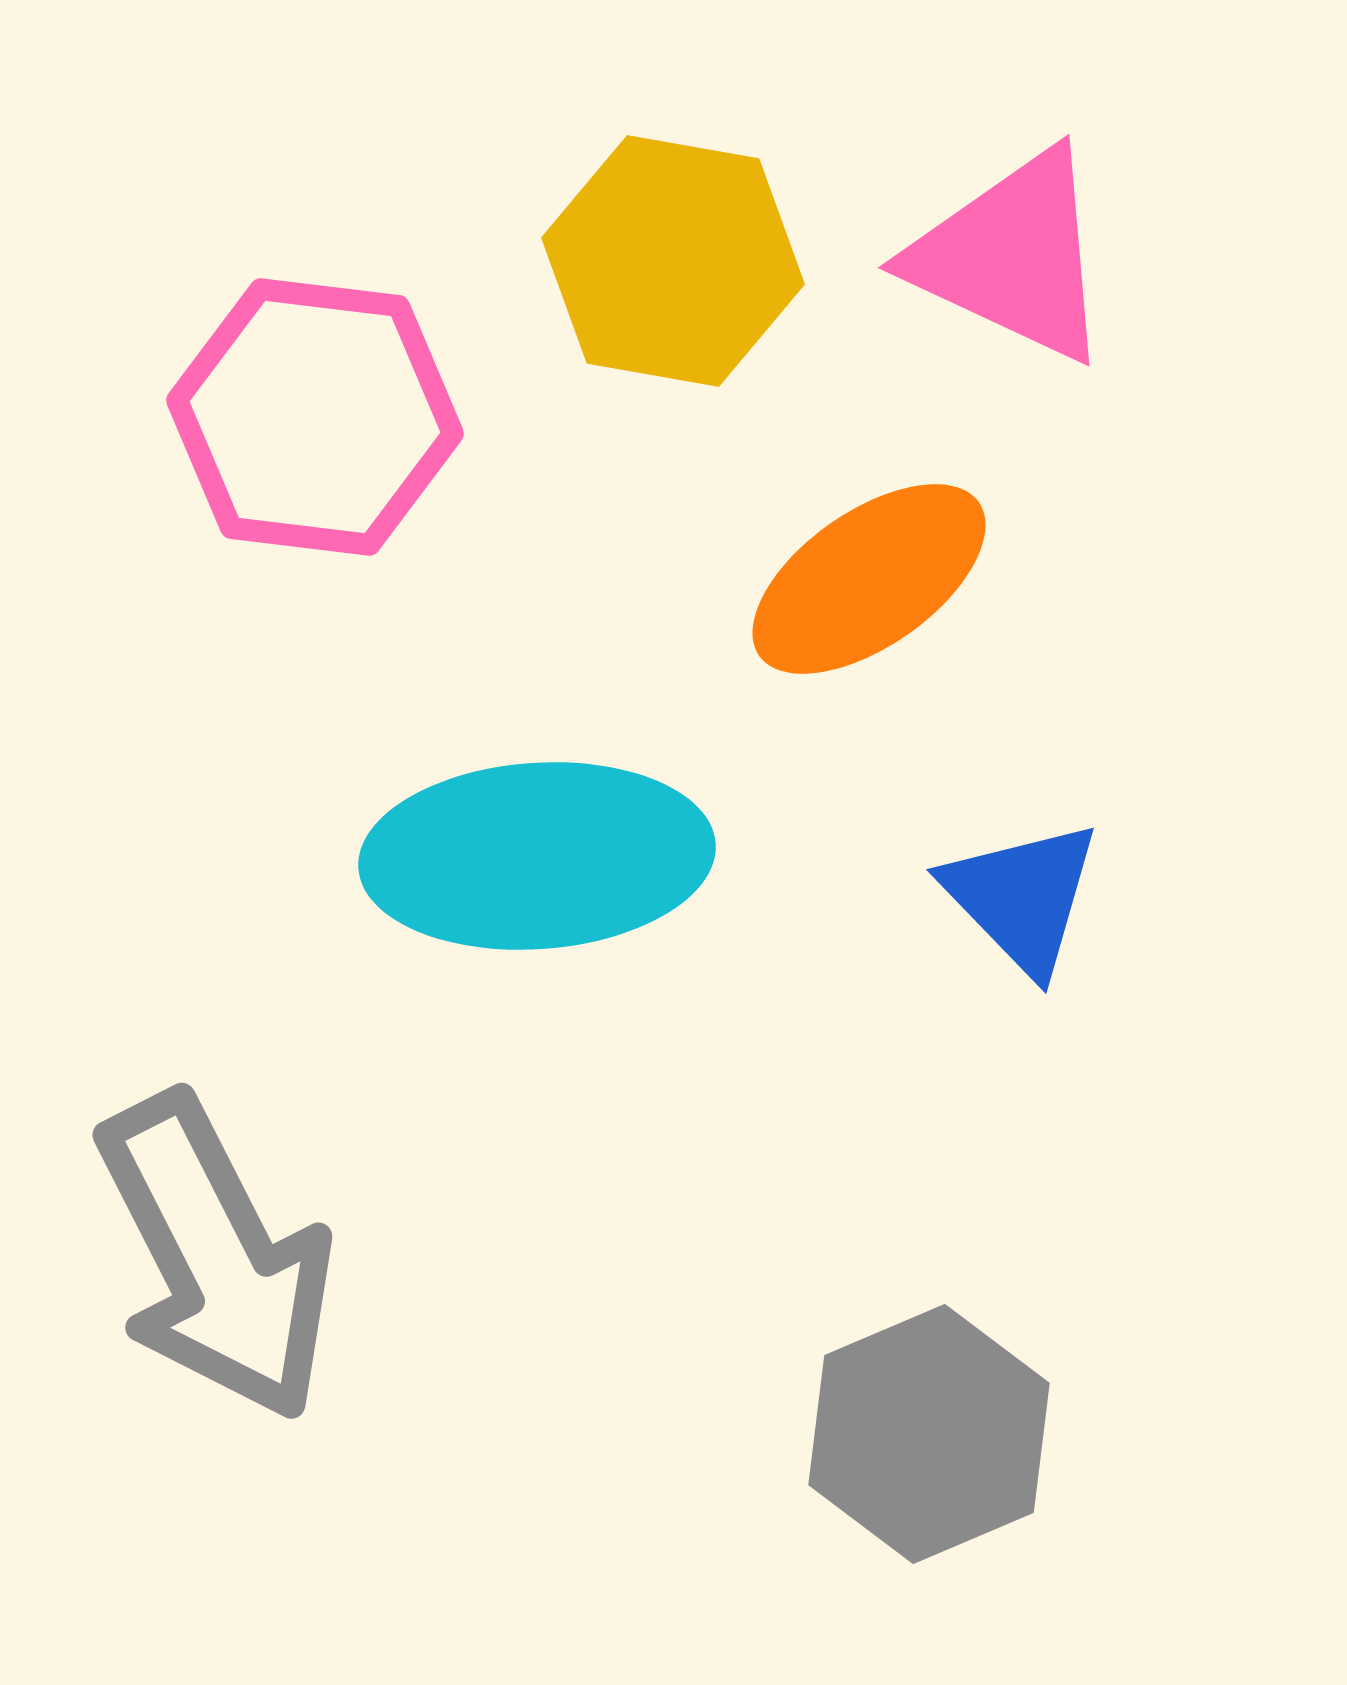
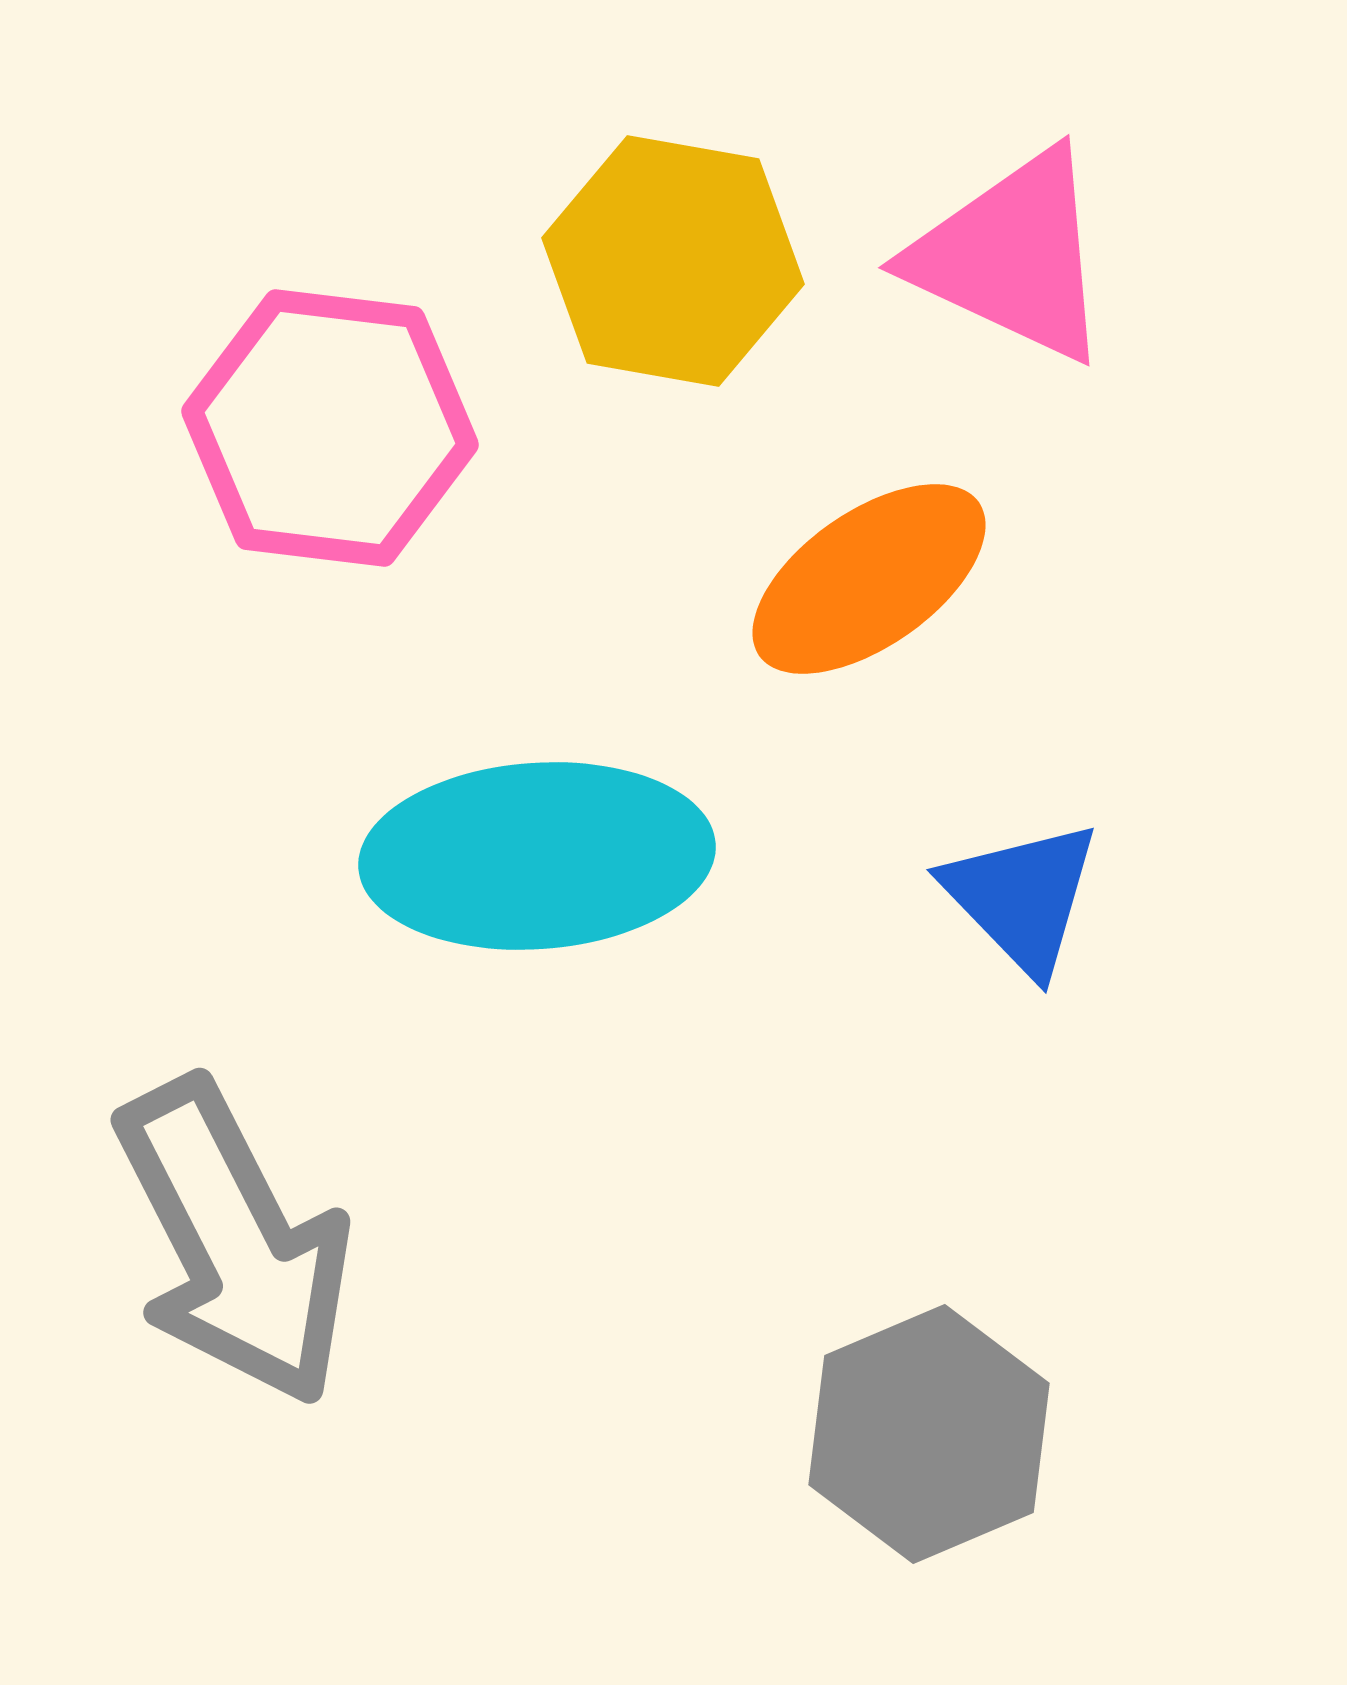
pink hexagon: moved 15 px right, 11 px down
gray arrow: moved 18 px right, 15 px up
